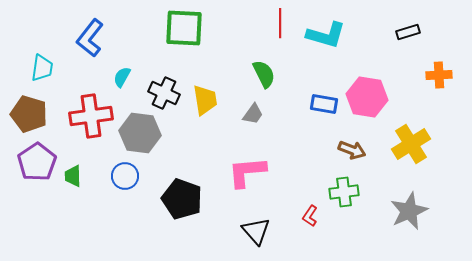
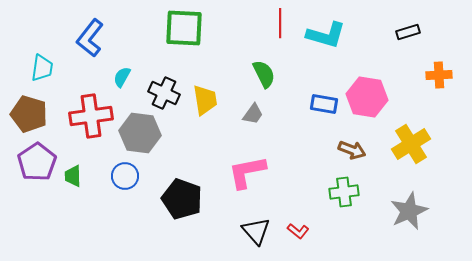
pink L-shape: rotated 6 degrees counterclockwise
red L-shape: moved 12 px left, 15 px down; rotated 85 degrees counterclockwise
